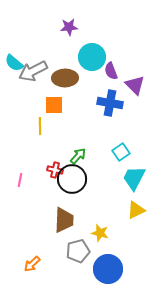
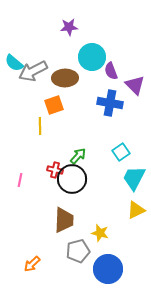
orange square: rotated 18 degrees counterclockwise
